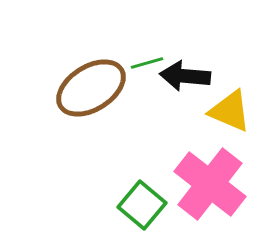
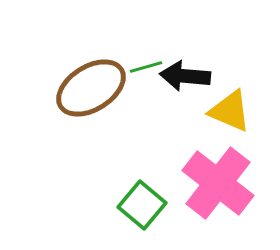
green line: moved 1 px left, 4 px down
pink cross: moved 8 px right, 1 px up
